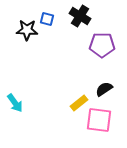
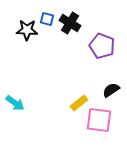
black cross: moved 10 px left, 7 px down
purple pentagon: moved 1 px down; rotated 20 degrees clockwise
black semicircle: moved 7 px right, 1 px down
cyan arrow: rotated 18 degrees counterclockwise
